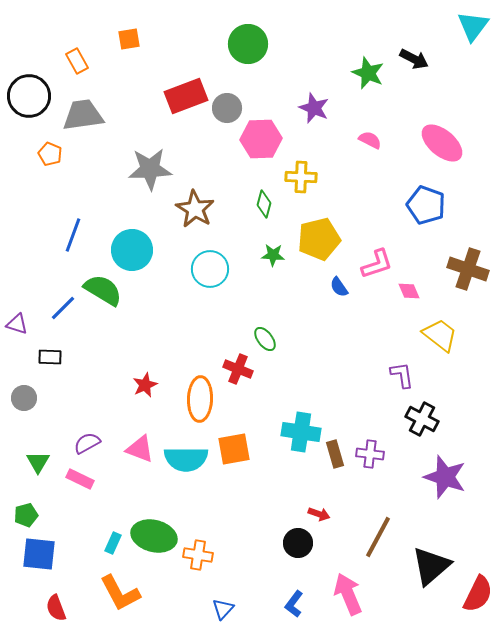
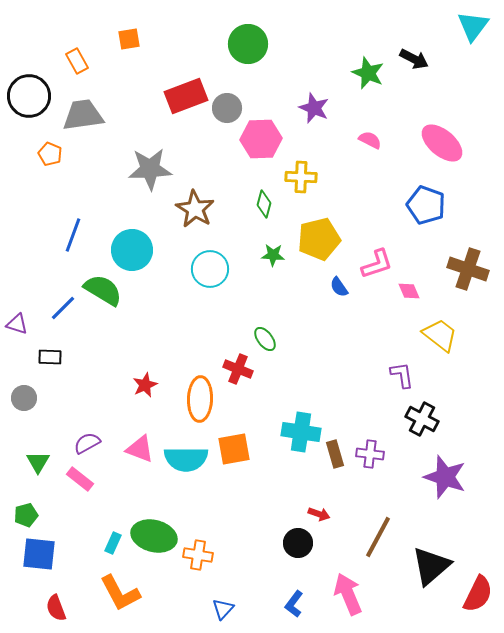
pink rectangle at (80, 479): rotated 12 degrees clockwise
